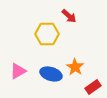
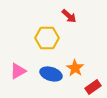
yellow hexagon: moved 4 px down
orange star: moved 1 px down
